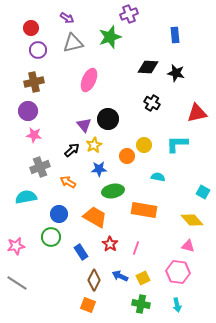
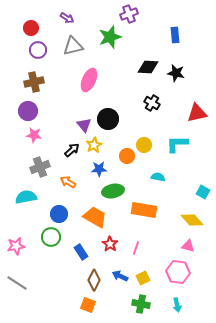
gray triangle at (73, 43): moved 3 px down
